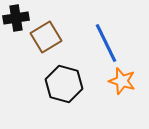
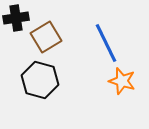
black hexagon: moved 24 px left, 4 px up
